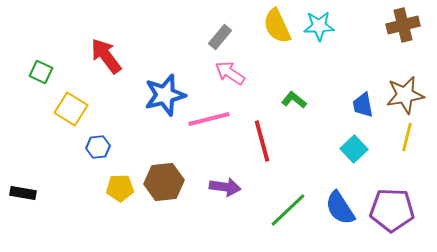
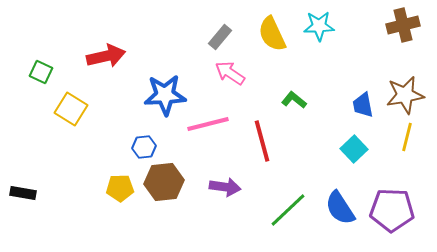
yellow semicircle: moved 5 px left, 8 px down
red arrow: rotated 114 degrees clockwise
blue star: rotated 12 degrees clockwise
pink line: moved 1 px left, 5 px down
blue hexagon: moved 46 px right
